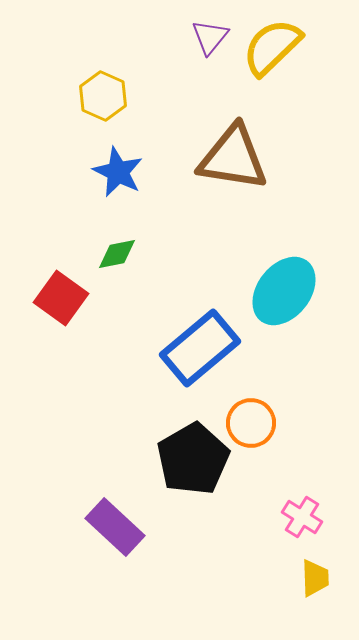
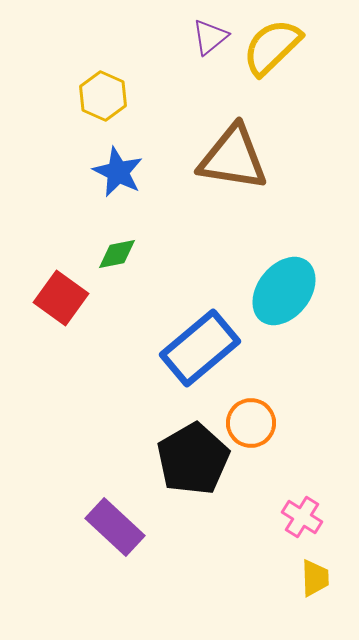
purple triangle: rotated 12 degrees clockwise
